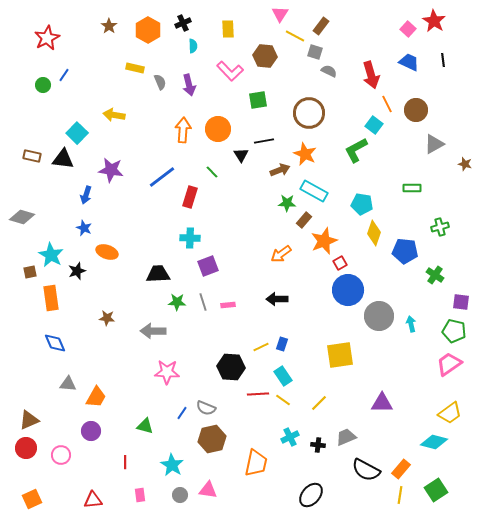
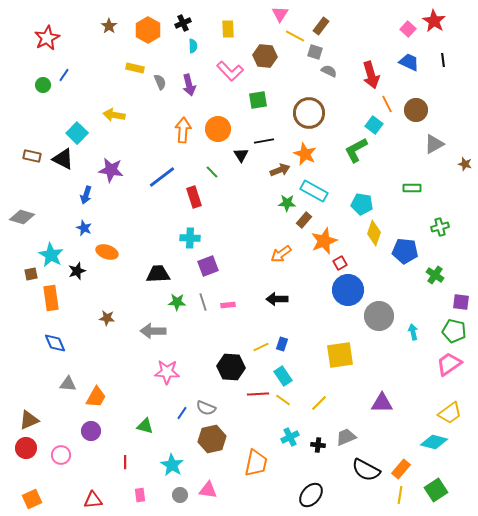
black triangle at (63, 159): rotated 20 degrees clockwise
red rectangle at (190, 197): moved 4 px right; rotated 35 degrees counterclockwise
brown square at (30, 272): moved 1 px right, 2 px down
cyan arrow at (411, 324): moved 2 px right, 8 px down
